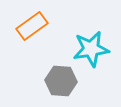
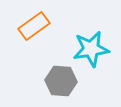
orange rectangle: moved 2 px right
